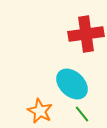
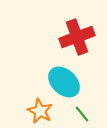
red cross: moved 9 px left, 3 px down; rotated 12 degrees counterclockwise
cyan ellipse: moved 8 px left, 2 px up
